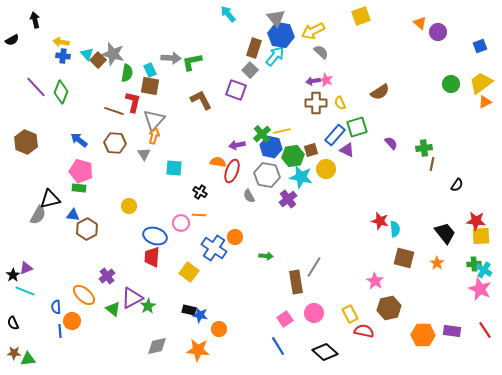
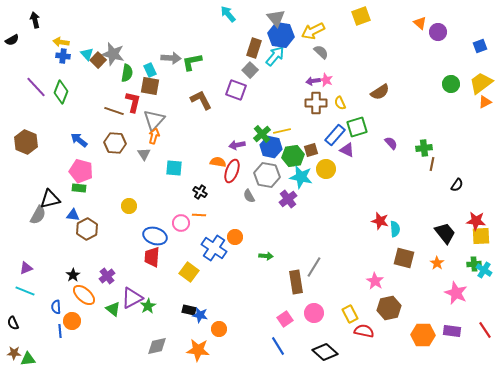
black star at (13, 275): moved 60 px right
pink star at (480, 289): moved 24 px left, 4 px down
